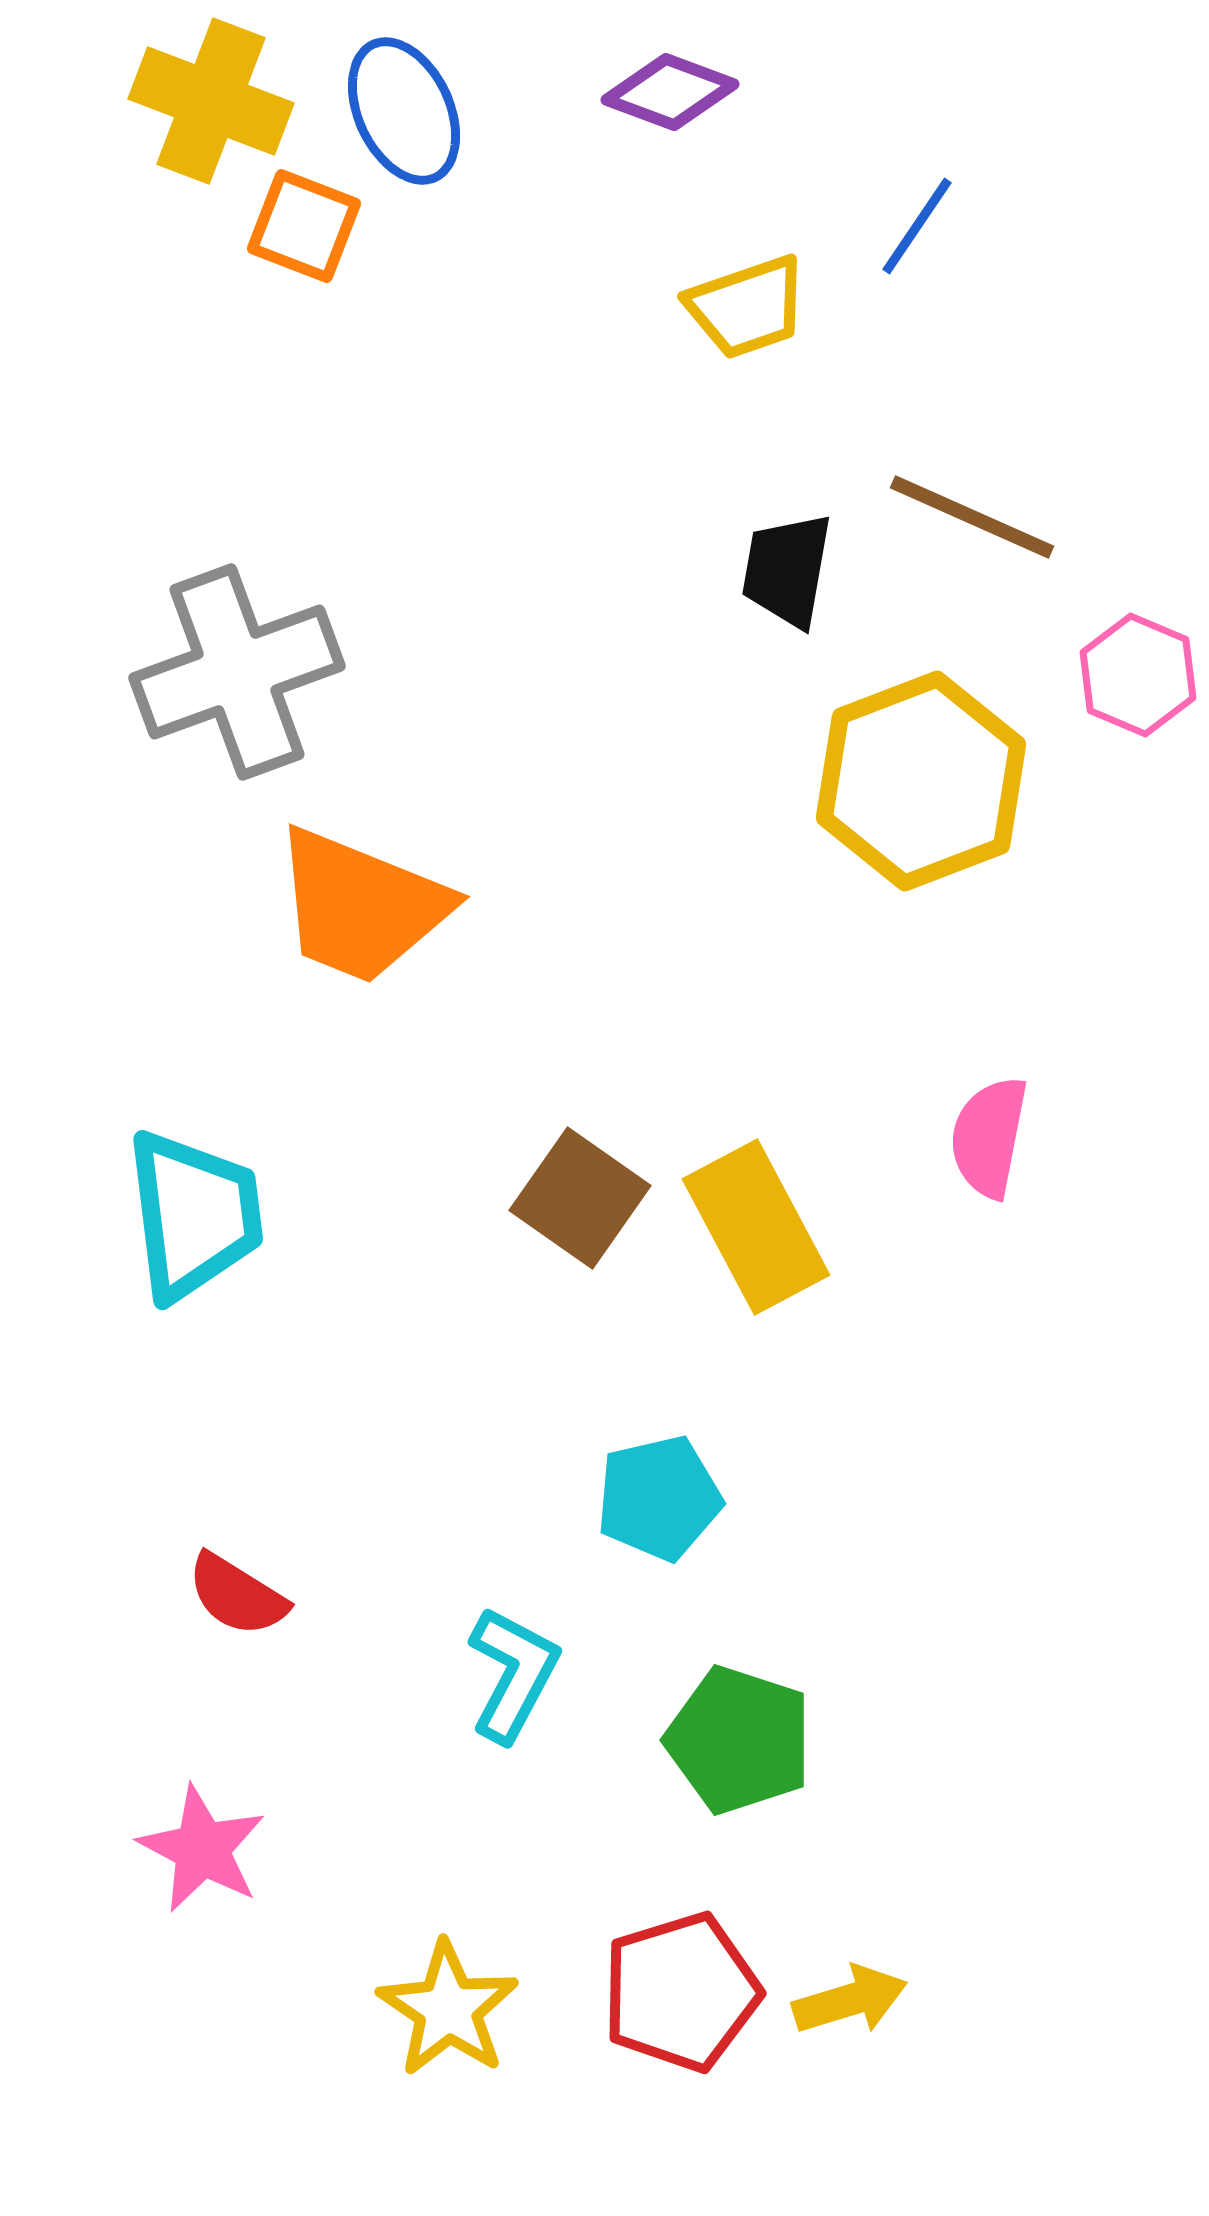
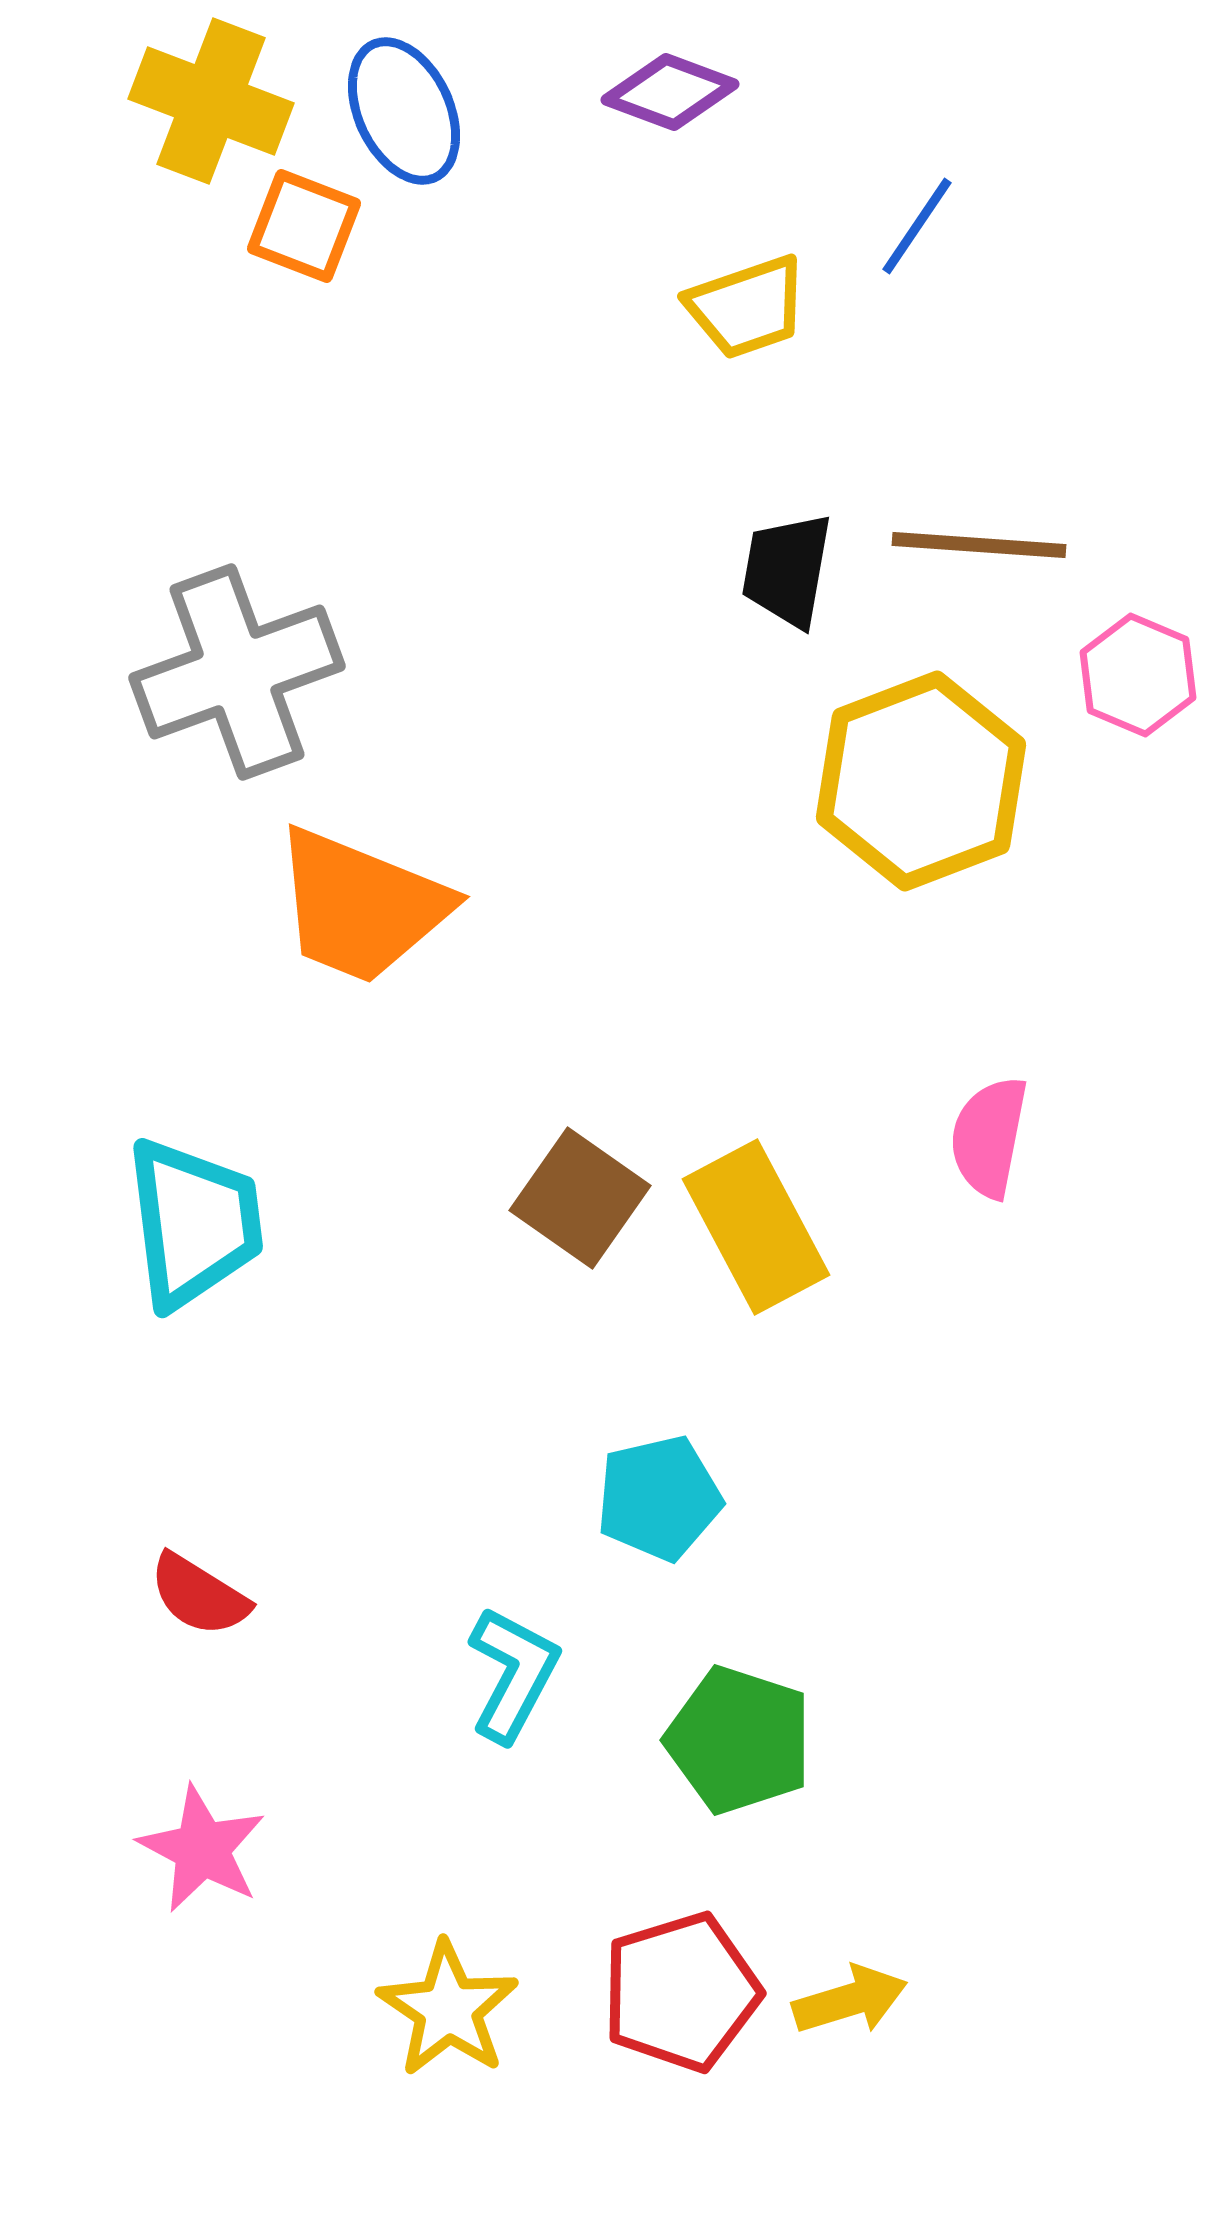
brown line: moved 7 px right, 28 px down; rotated 20 degrees counterclockwise
cyan trapezoid: moved 8 px down
red semicircle: moved 38 px left
